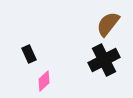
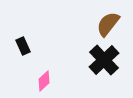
black rectangle: moved 6 px left, 8 px up
black cross: rotated 16 degrees counterclockwise
